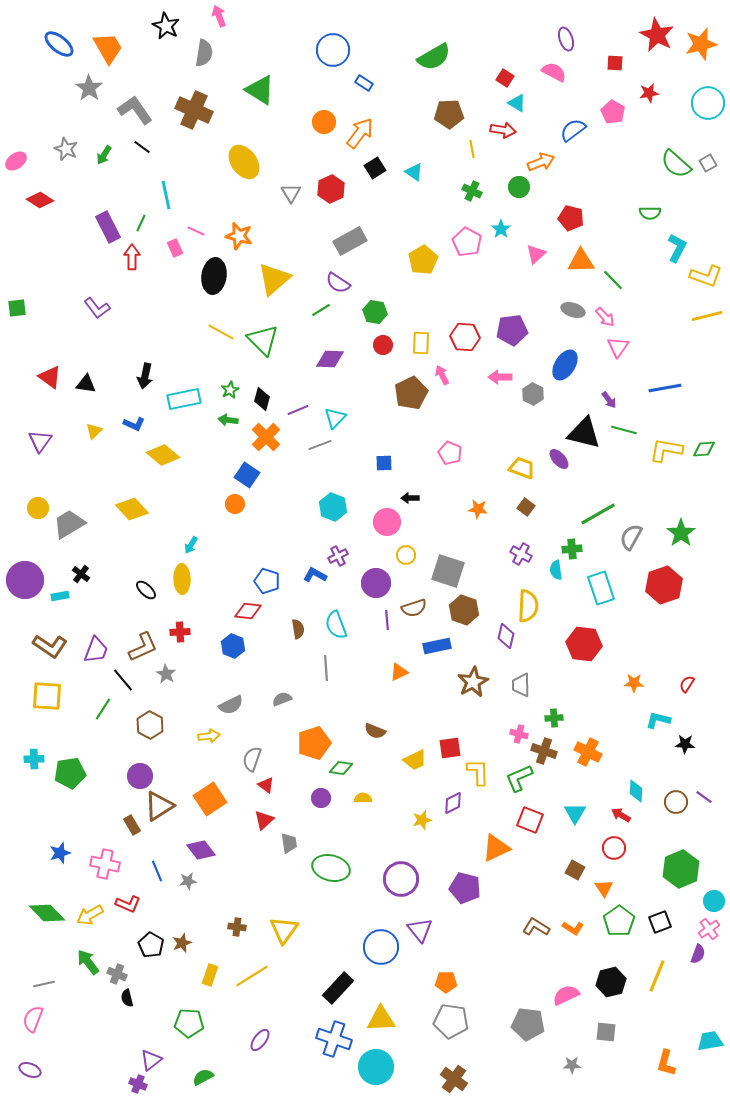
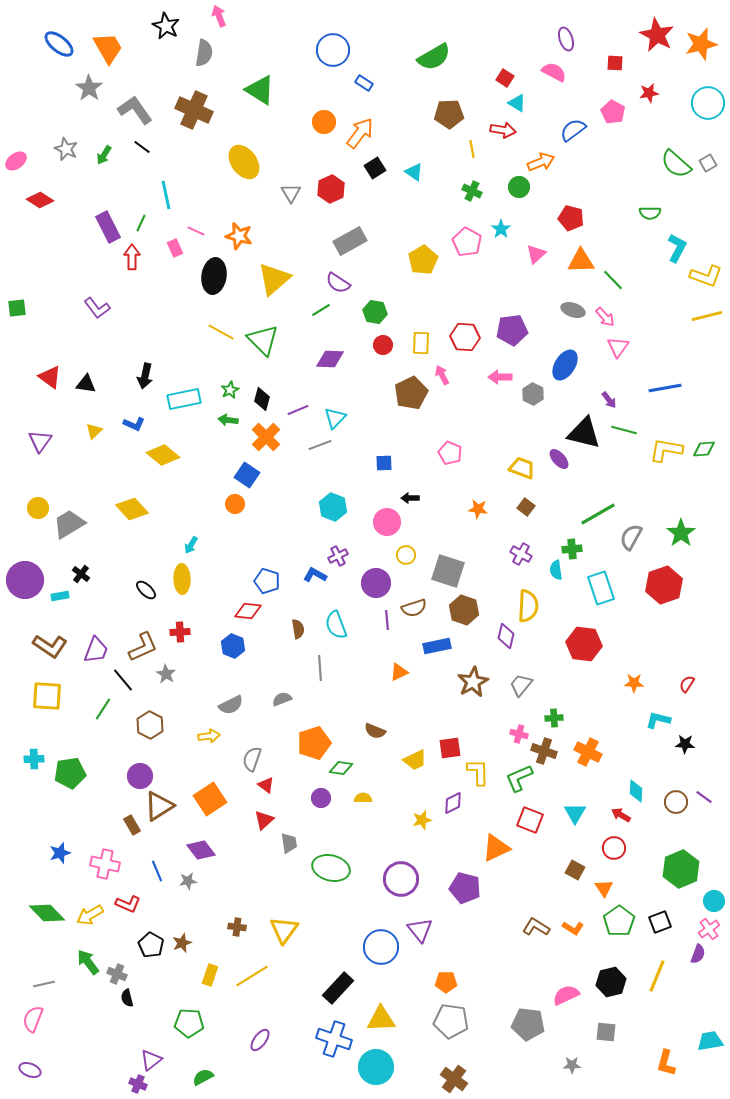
gray line at (326, 668): moved 6 px left
gray trapezoid at (521, 685): rotated 40 degrees clockwise
